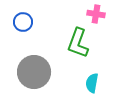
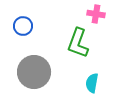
blue circle: moved 4 px down
